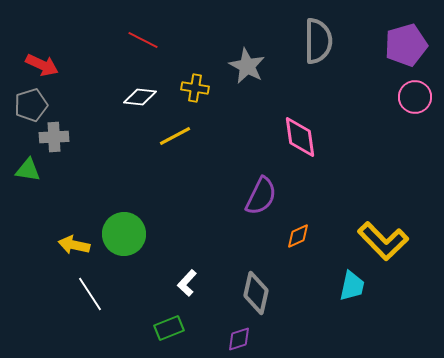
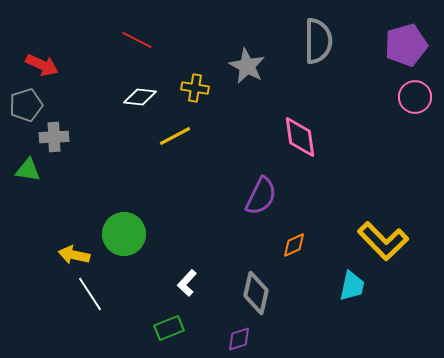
red line: moved 6 px left
gray pentagon: moved 5 px left
orange diamond: moved 4 px left, 9 px down
yellow arrow: moved 10 px down
